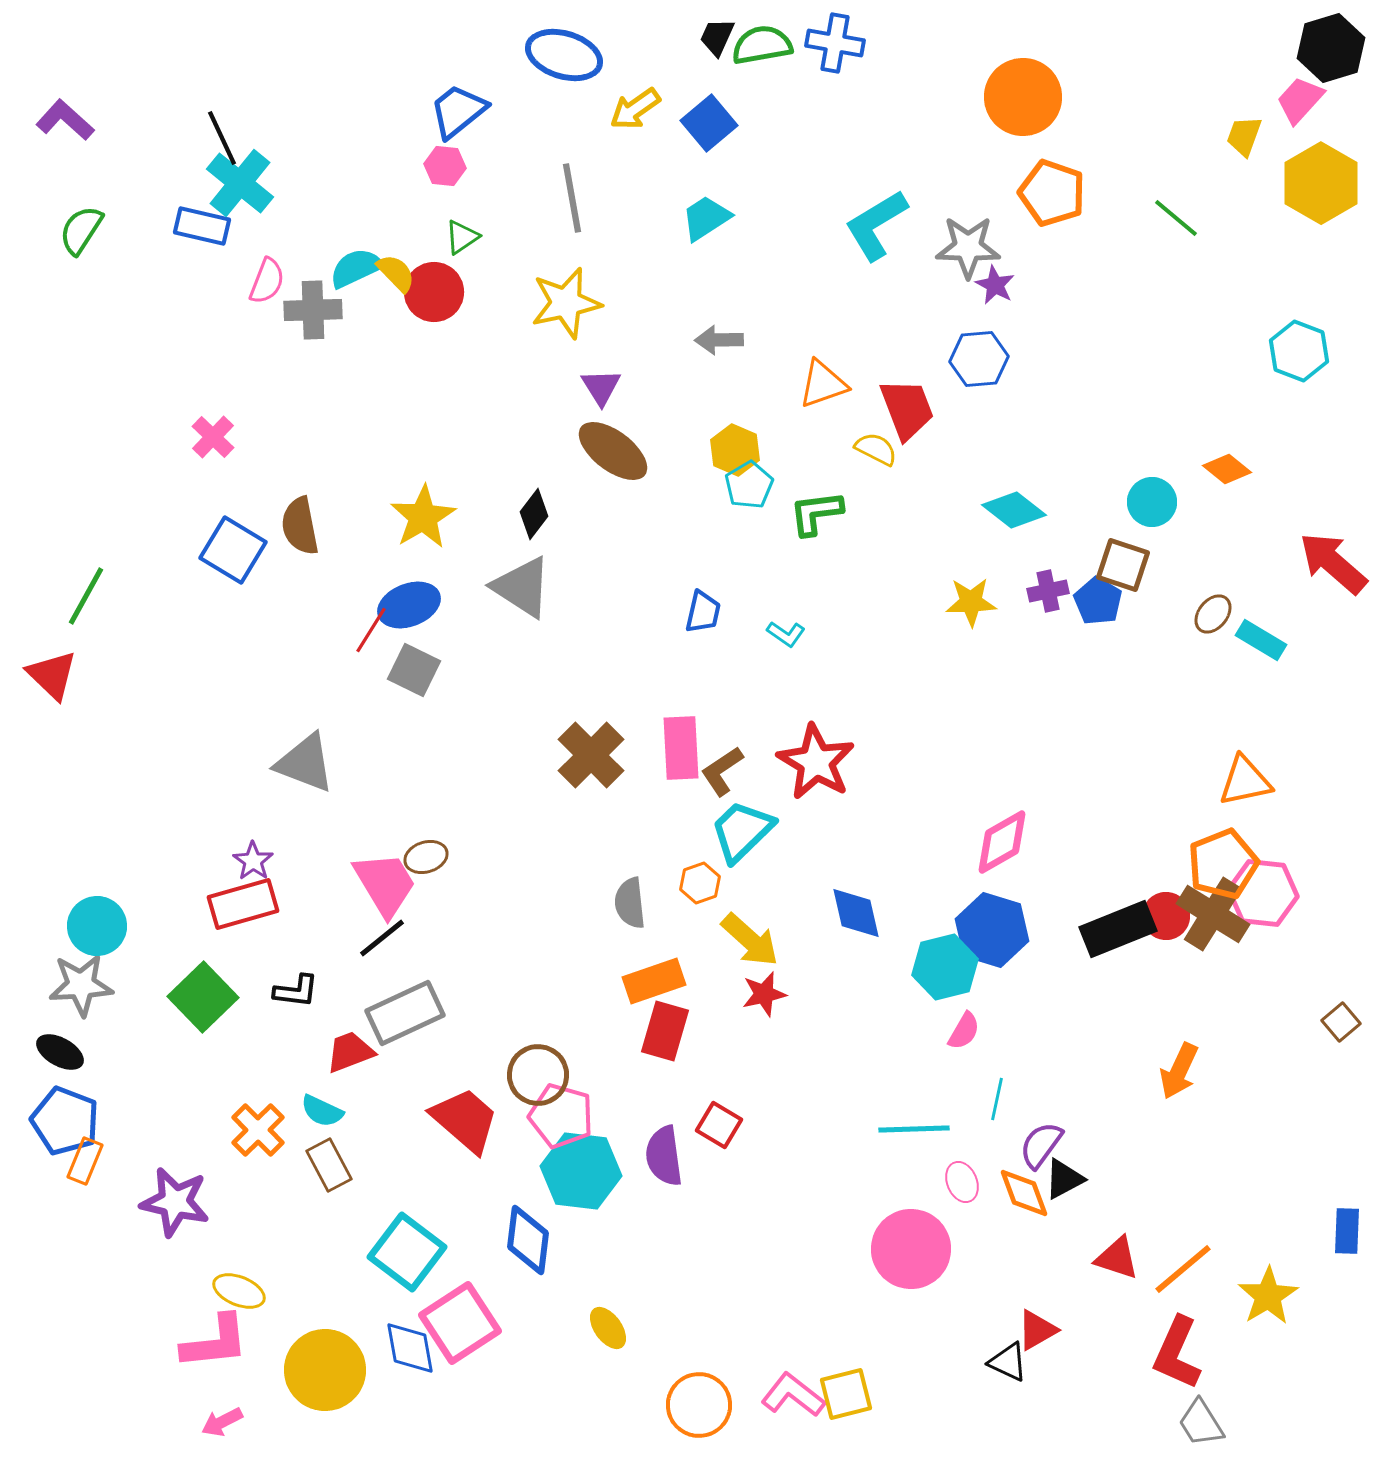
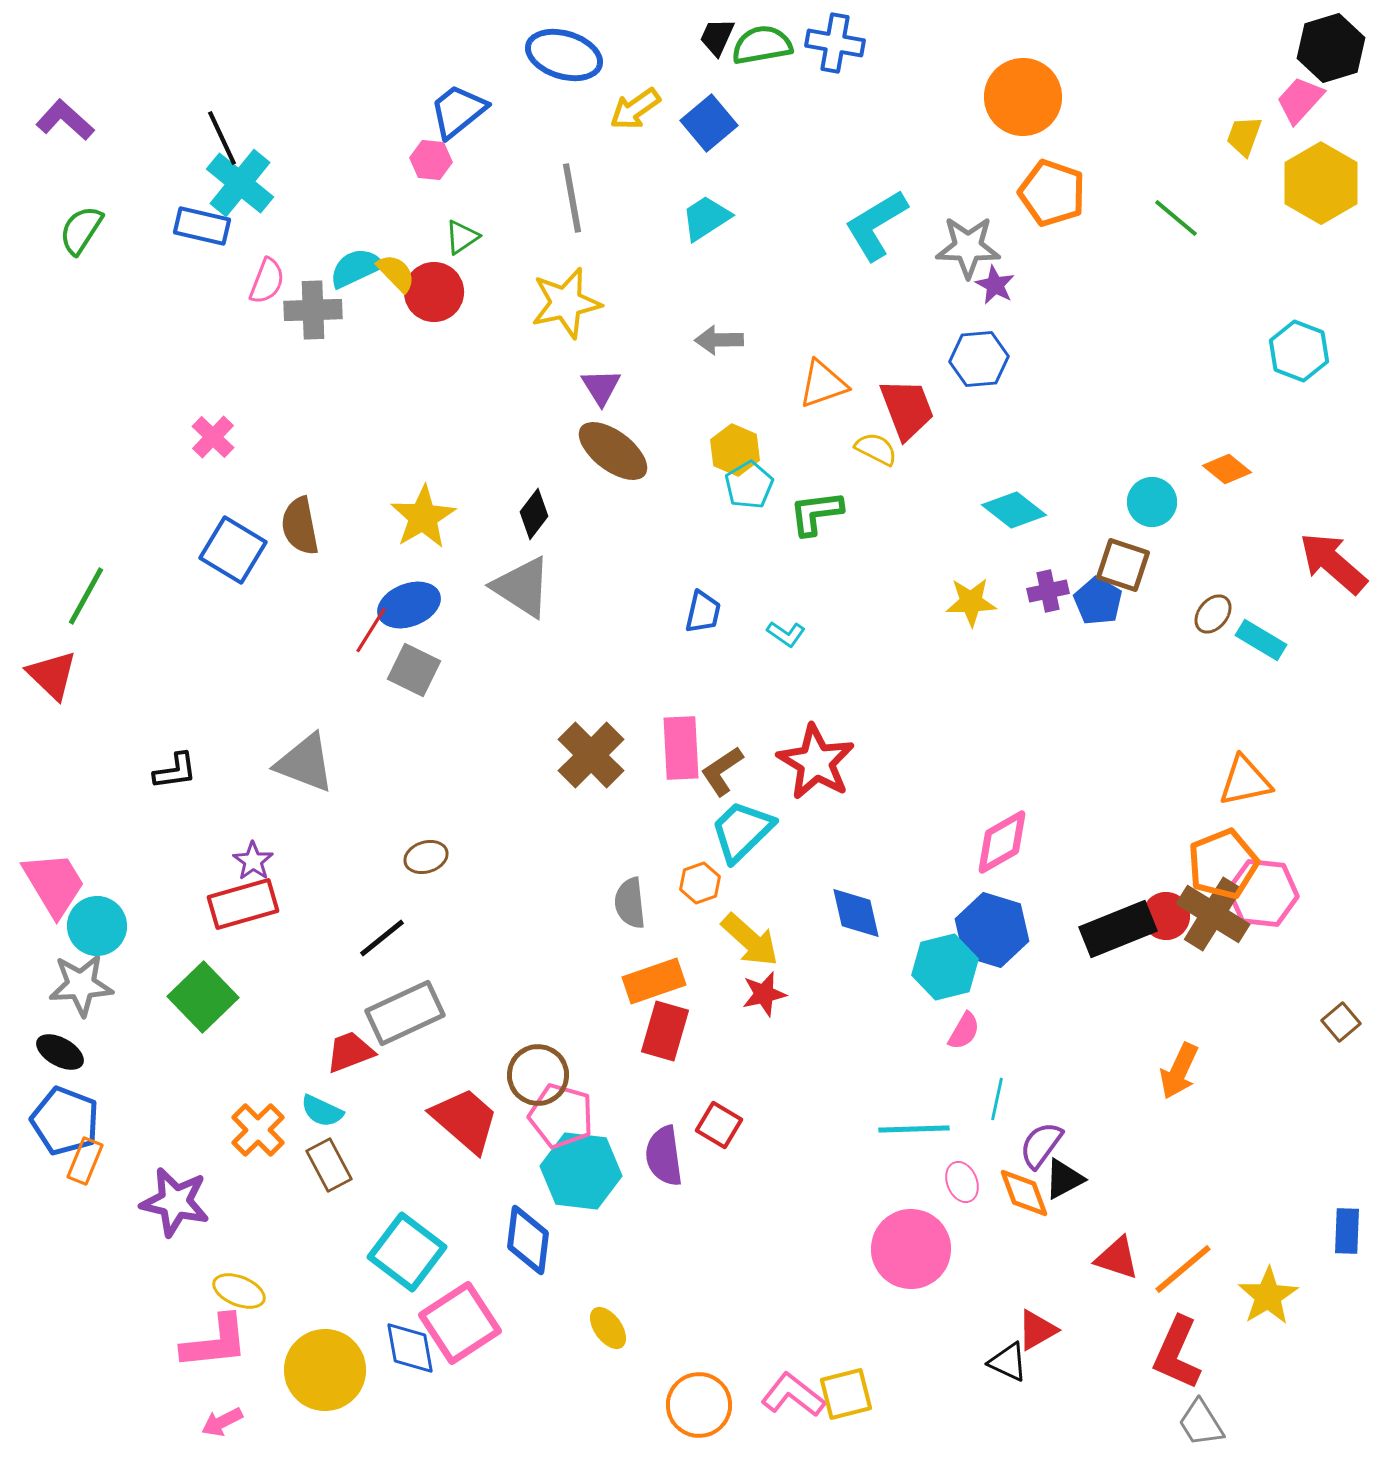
pink hexagon at (445, 166): moved 14 px left, 6 px up
pink trapezoid at (385, 884): moved 331 px left
black L-shape at (296, 991): moved 121 px left, 220 px up; rotated 15 degrees counterclockwise
